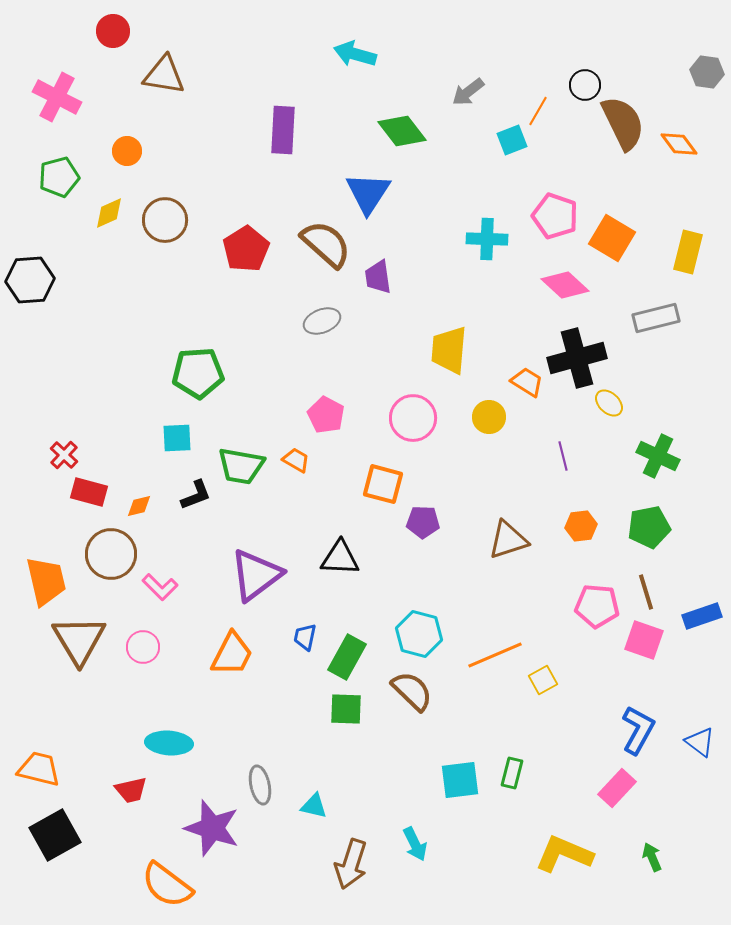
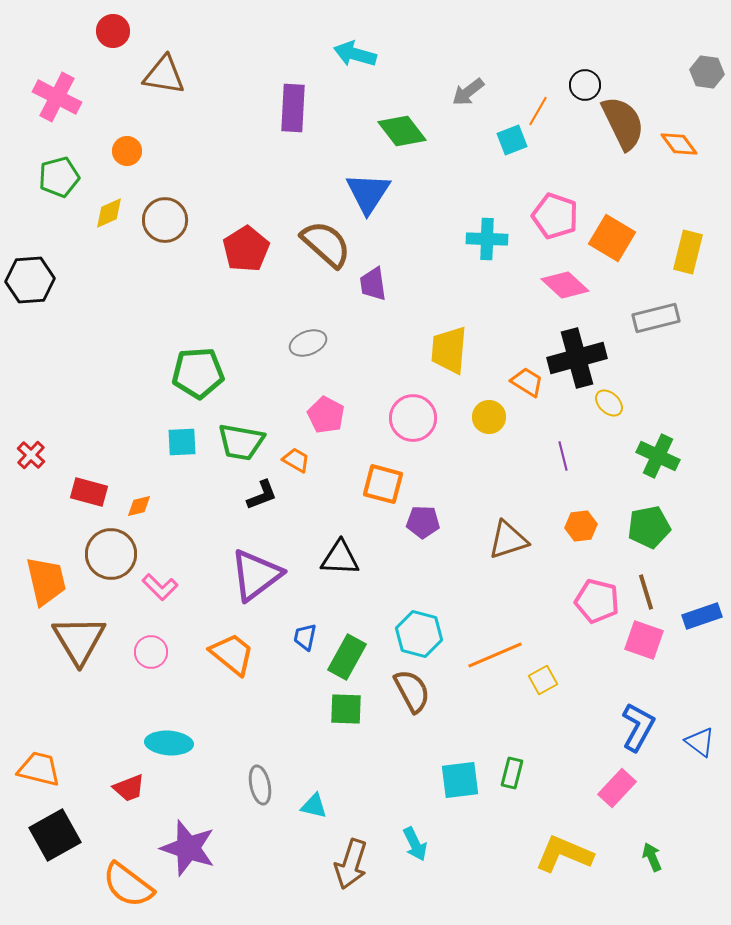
purple rectangle at (283, 130): moved 10 px right, 22 px up
purple trapezoid at (378, 277): moved 5 px left, 7 px down
gray ellipse at (322, 321): moved 14 px left, 22 px down
cyan square at (177, 438): moved 5 px right, 4 px down
red cross at (64, 455): moved 33 px left
green trapezoid at (241, 466): moved 24 px up
black L-shape at (196, 495): moved 66 px right
pink pentagon at (597, 606): moved 5 px up; rotated 9 degrees clockwise
pink circle at (143, 647): moved 8 px right, 5 px down
orange trapezoid at (232, 654): rotated 78 degrees counterclockwise
brown semicircle at (412, 691): rotated 18 degrees clockwise
blue L-shape at (638, 730): moved 3 px up
red trapezoid at (131, 790): moved 2 px left, 2 px up; rotated 8 degrees counterclockwise
purple star at (212, 828): moved 24 px left, 20 px down
orange semicircle at (167, 885): moved 39 px left
